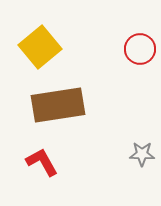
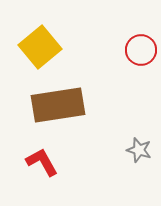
red circle: moved 1 px right, 1 px down
gray star: moved 3 px left, 4 px up; rotated 15 degrees clockwise
